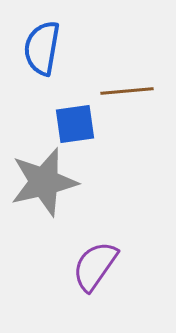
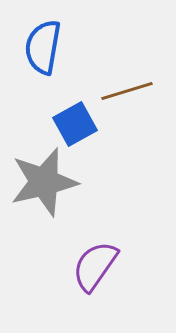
blue semicircle: moved 1 px right, 1 px up
brown line: rotated 12 degrees counterclockwise
blue square: rotated 21 degrees counterclockwise
